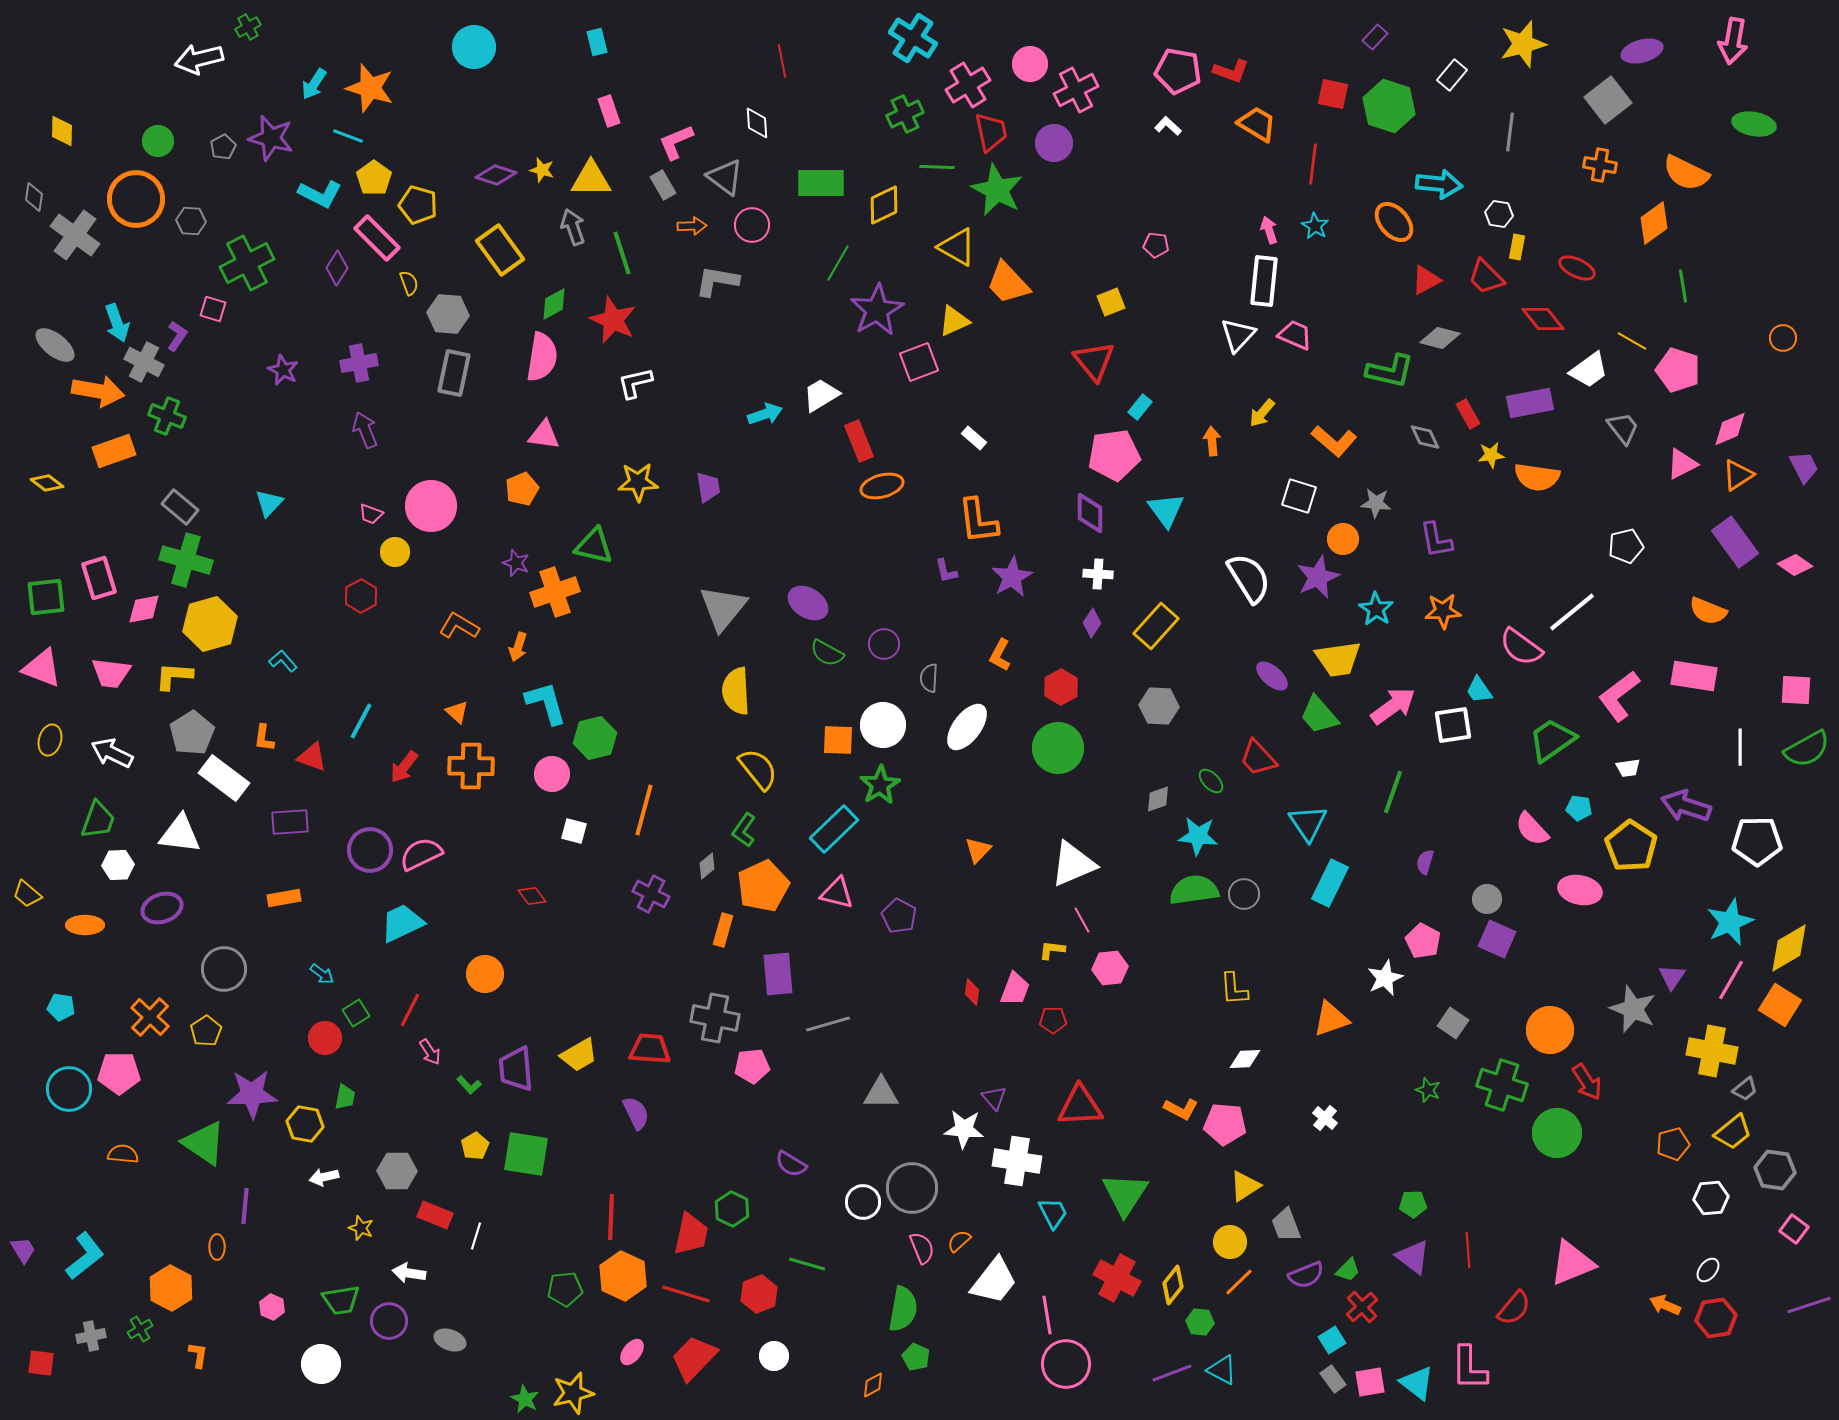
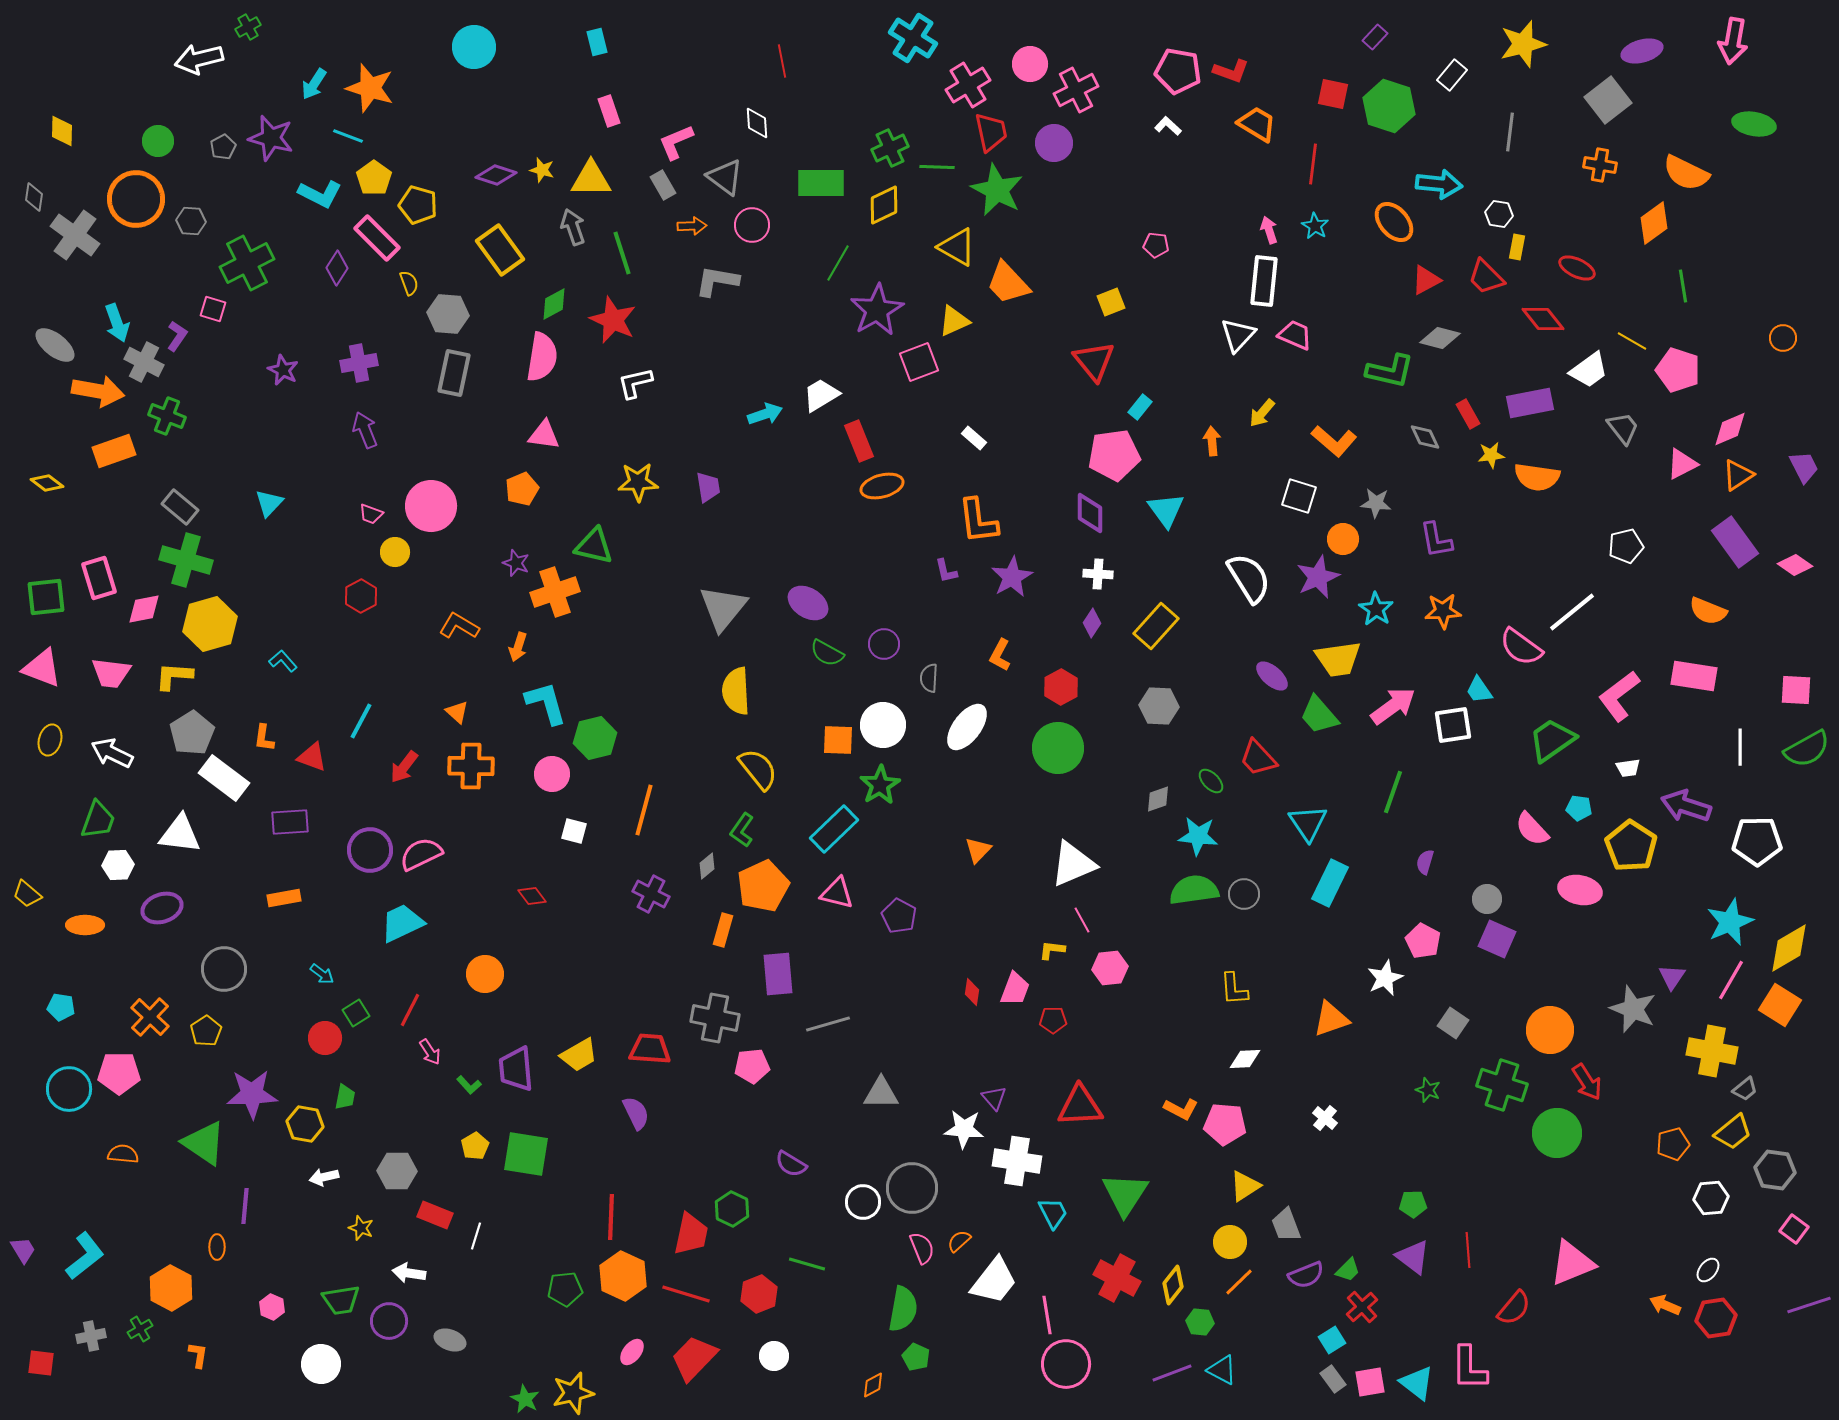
green cross at (905, 114): moved 15 px left, 34 px down
green L-shape at (744, 830): moved 2 px left
